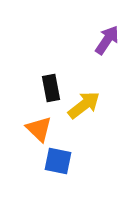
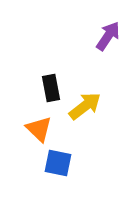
purple arrow: moved 1 px right, 4 px up
yellow arrow: moved 1 px right, 1 px down
blue square: moved 2 px down
